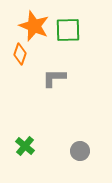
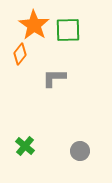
orange star: moved 1 px up; rotated 12 degrees clockwise
orange diamond: rotated 20 degrees clockwise
